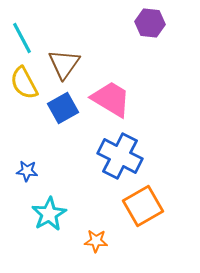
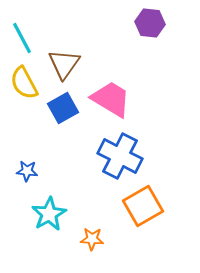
orange star: moved 4 px left, 2 px up
